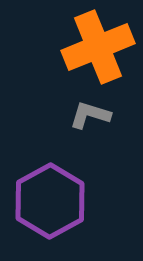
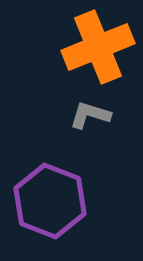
purple hexagon: rotated 10 degrees counterclockwise
